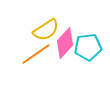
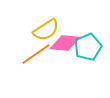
pink diamond: rotated 52 degrees clockwise
cyan pentagon: rotated 16 degrees counterclockwise
